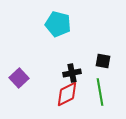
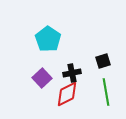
cyan pentagon: moved 10 px left, 15 px down; rotated 20 degrees clockwise
black square: rotated 28 degrees counterclockwise
purple square: moved 23 px right
green line: moved 6 px right
